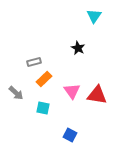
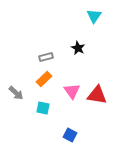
gray rectangle: moved 12 px right, 5 px up
